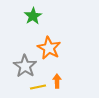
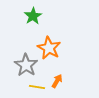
gray star: moved 1 px right, 1 px up
orange arrow: rotated 32 degrees clockwise
yellow line: moved 1 px left; rotated 21 degrees clockwise
